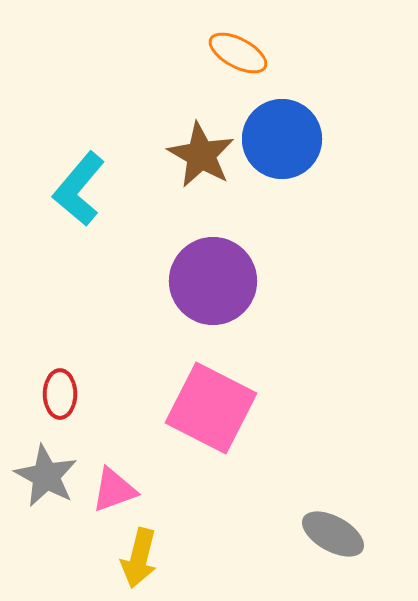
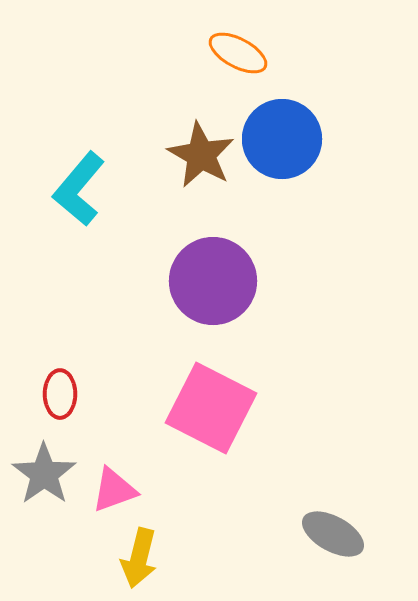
gray star: moved 2 px left, 2 px up; rotated 8 degrees clockwise
